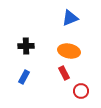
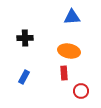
blue triangle: moved 2 px right, 1 px up; rotated 18 degrees clockwise
black cross: moved 1 px left, 8 px up
red rectangle: rotated 24 degrees clockwise
